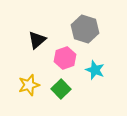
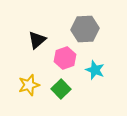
gray hexagon: rotated 20 degrees counterclockwise
